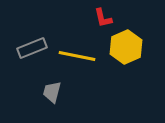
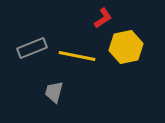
red L-shape: rotated 110 degrees counterclockwise
yellow hexagon: rotated 12 degrees clockwise
gray trapezoid: moved 2 px right
